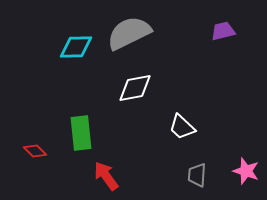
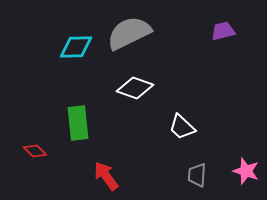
white diamond: rotated 30 degrees clockwise
green rectangle: moved 3 px left, 10 px up
